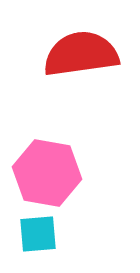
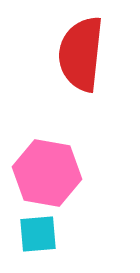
red semicircle: rotated 76 degrees counterclockwise
